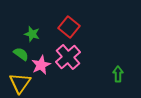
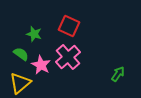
red square: moved 1 px up; rotated 15 degrees counterclockwise
green star: moved 2 px right
pink star: rotated 18 degrees counterclockwise
green arrow: rotated 35 degrees clockwise
yellow triangle: rotated 15 degrees clockwise
